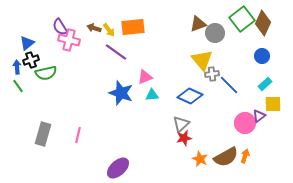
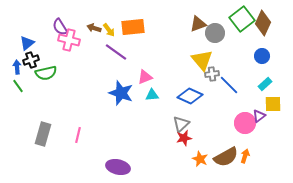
purple ellipse: moved 1 px up; rotated 55 degrees clockwise
